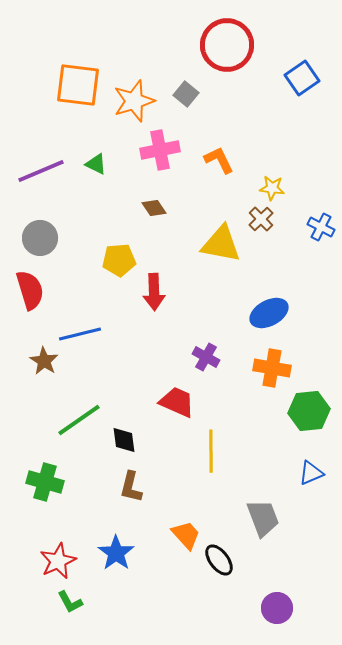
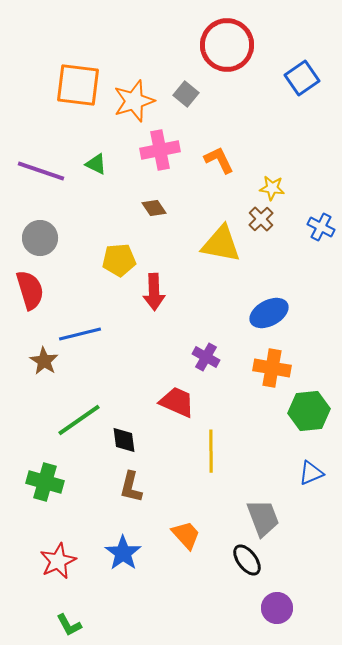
purple line: rotated 42 degrees clockwise
blue star: moved 7 px right
black ellipse: moved 28 px right
green L-shape: moved 1 px left, 23 px down
